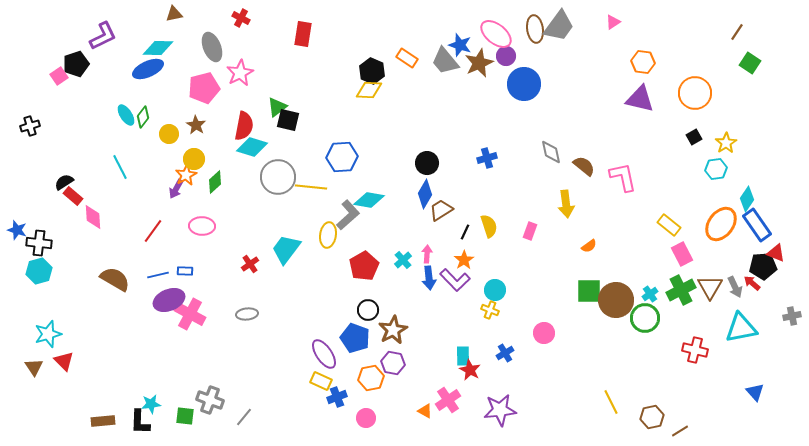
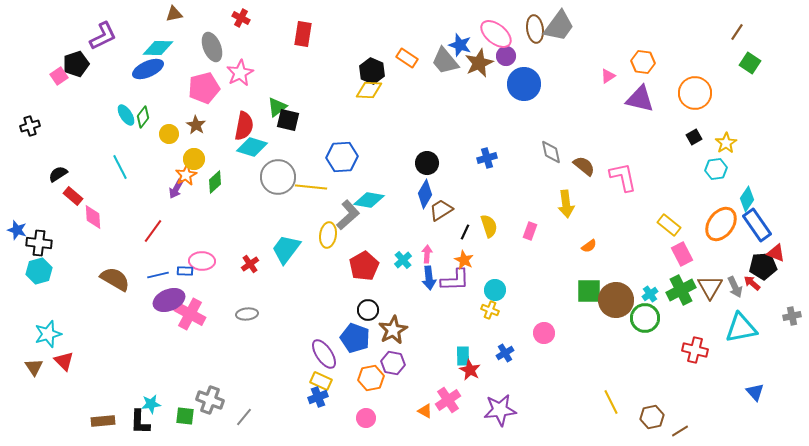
pink triangle at (613, 22): moved 5 px left, 54 px down
black semicircle at (64, 182): moved 6 px left, 8 px up
pink ellipse at (202, 226): moved 35 px down
orange star at (464, 260): rotated 12 degrees counterclockwise
purple L-shape at (455, 280): rotated 48 degrees counterclockwise
blue cross at (337, 397): moved 19 px left
